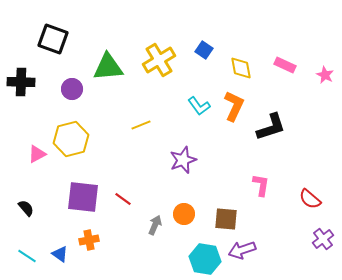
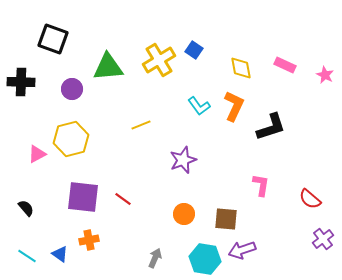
blue square: moved 10 px left
gray arrow: moved 33 px down
